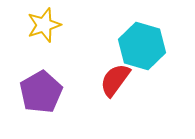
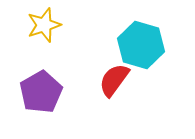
cyan hexagon: moved 1 px left, 1 px up
red semicircle: moved 1 px left
